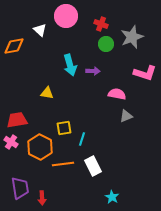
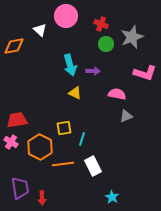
yellow triangle: moved 28 px right; rotated 16 degrees clockwise
